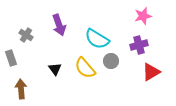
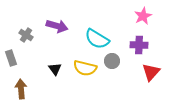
pink star: rotated 12 degrees counterclockwise
purple arrow: moved 2 px left, 1 px down; rotated 55 degrees counterclockwise
purple cross: rotated 18 degrees clockwise
gray circle: moved 1 px right
yellow semicircle: rotated 35 degrees counterclockwise
red triangle: rotated 18 degrees counterclockwise
